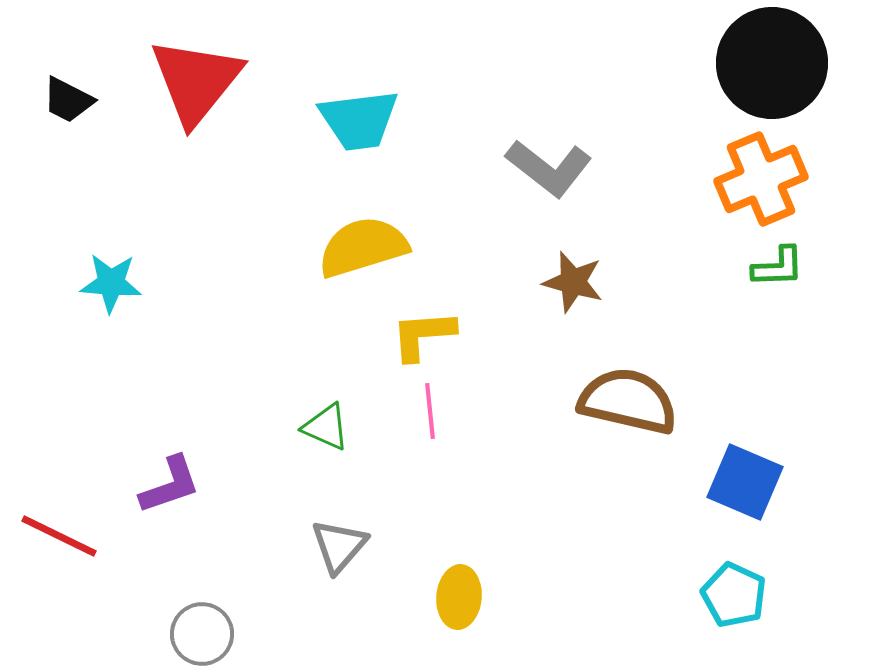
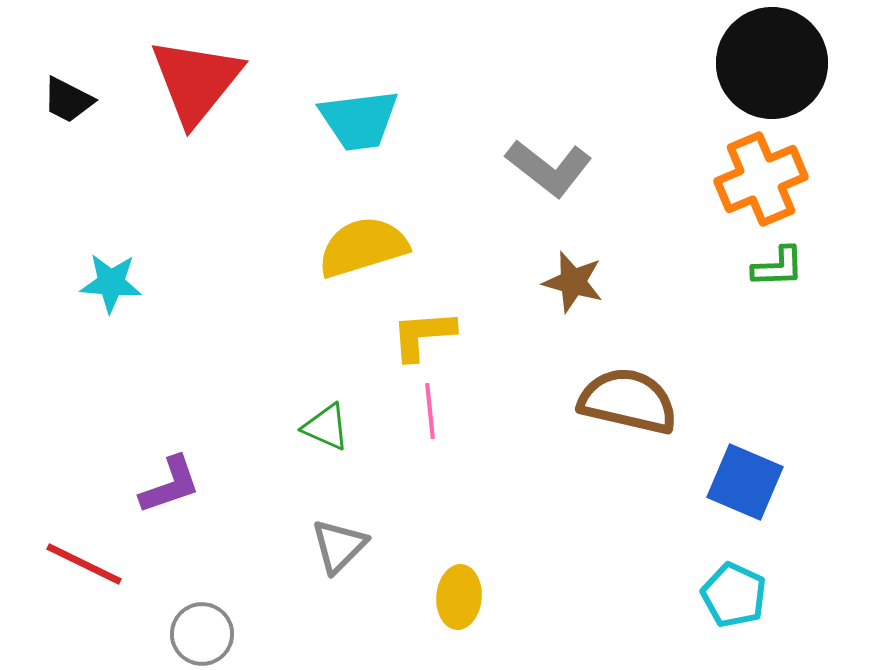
red line: moved 25 px right, 28 px down
gray triangle: rotated 4 degrees clockwise
